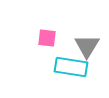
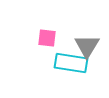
cyan rectangle: moved 4 px up
